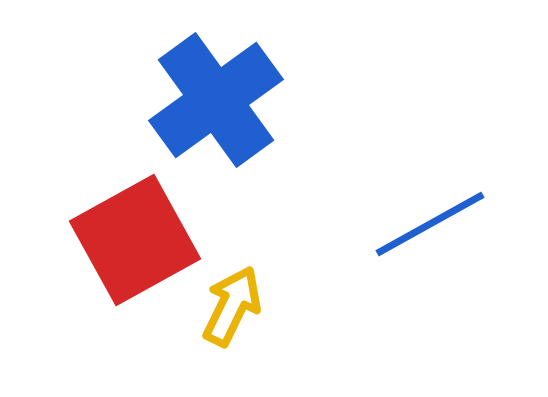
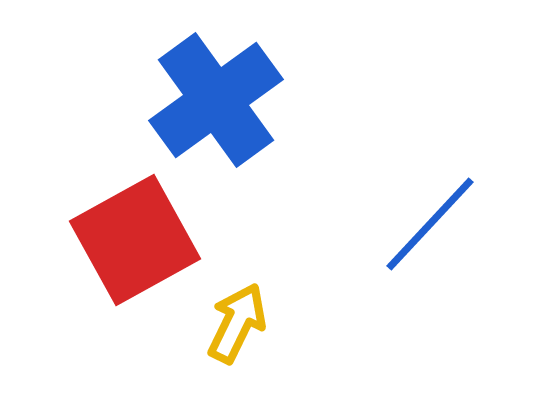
blue line: rotated 18 degrees counterclockwise
yellow arrow: moved 5 px right, 17 px down
